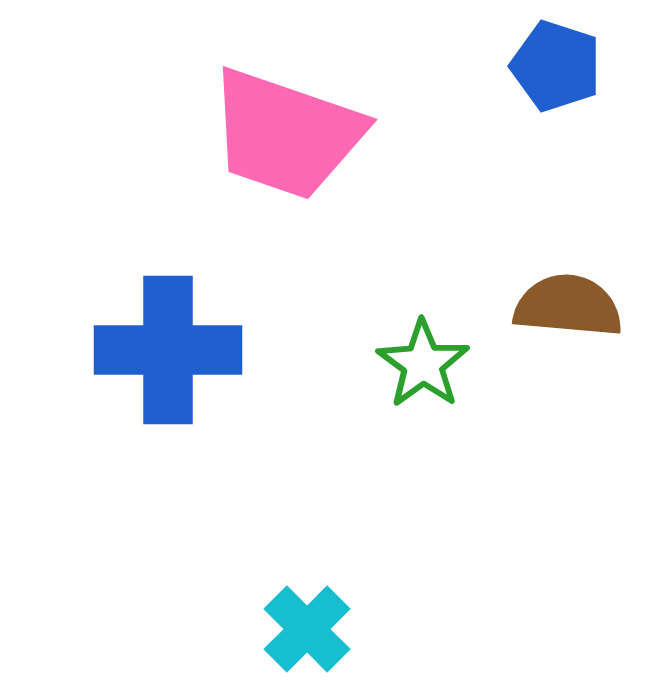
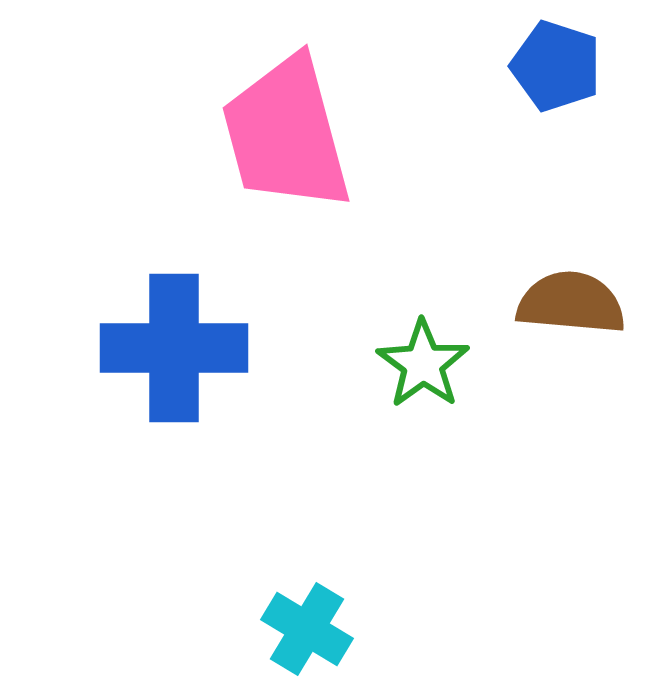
pink trapezoid: rotated 56 degrees clockwise
brown semicircle: moved 3 px right, 3 px up
blue cross: moved 6 px right, 2 px up
cyan cross: rotated 14 degrees counterclockwise
